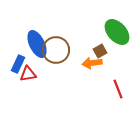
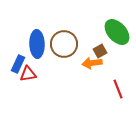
blue ellipse: rotated 24 degrees clockwise
brown circle: moved 8 px right, 6 px up
